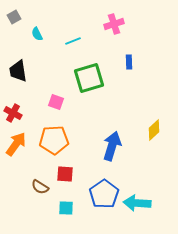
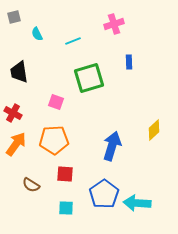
gray square: rotated 16 degrees clockwise
black trapezoid: moved 1 px right, 1 px down
brown semicircle: moved 9 px left, 2 px up
